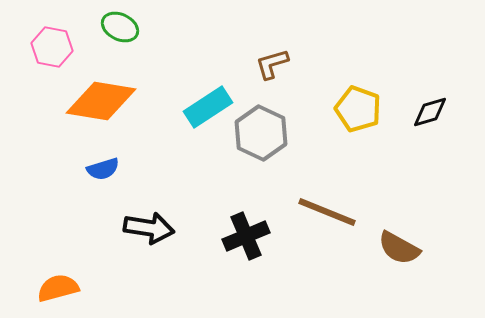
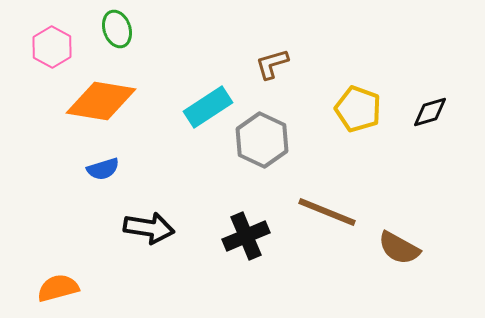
green ellipse: moved 3 px left, 2 px down; rotated 45 degrees clockwise
pink hexagon: rotated 18 degrees clockwise
gray hexagon: moved 1 px right, 7 px down
